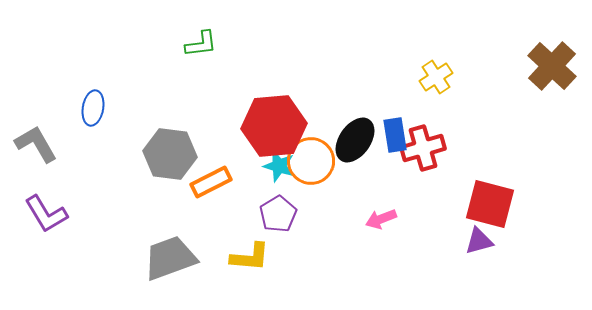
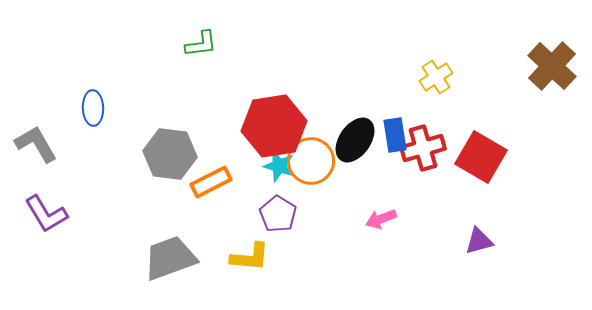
blue ellipse: rotated 12 degrees counterclockwise
red hexagon: rotated 4 degrees counterclockwise
red square: moved 9 px left, 47 px up; rotated 15 degrees clockwise
purple pentagon: rotated 9 degrees counterclockwise
